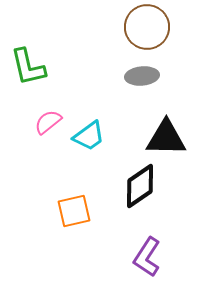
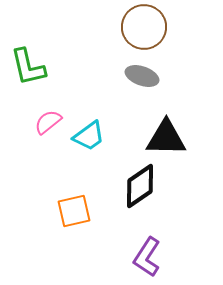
brown circle: moved 3 px left
gray ellipse: rotated 24 degrees clockwise
